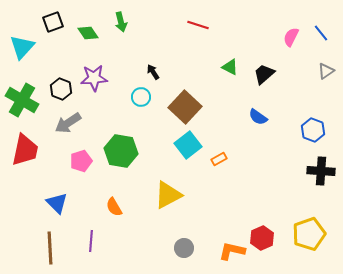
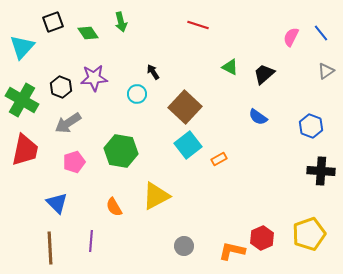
black hexagon: moved 2 px up
cyan circle: moved 4 px left, 3 px up
blue hexagon: moved 2 px left, 4 px up
pink pentagon: moved 7 px left, 1 px down
yellow triangle: moved 12 px left, 1 px down
gray circle: moved 2 px up
